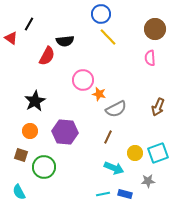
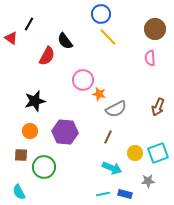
black semicircle: rotated 60 degrees clockwise
black star: rotated 15 degrees clockwise
brown square: rotated 16 degrees counterclockwise
cyan arrow: moved 2 px left
